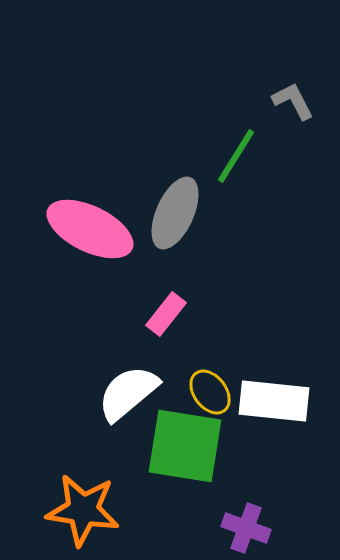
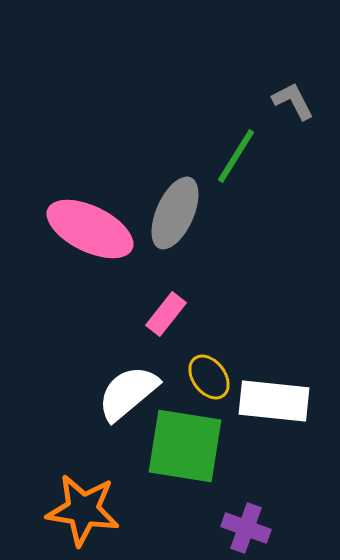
yellow ellipse: moved 1 px left, 15 px up
